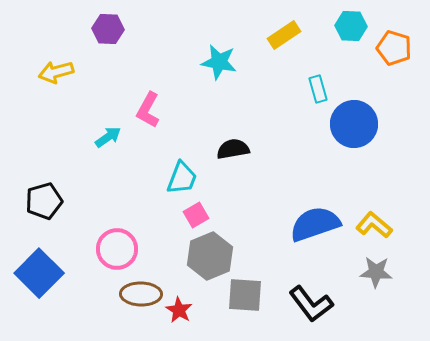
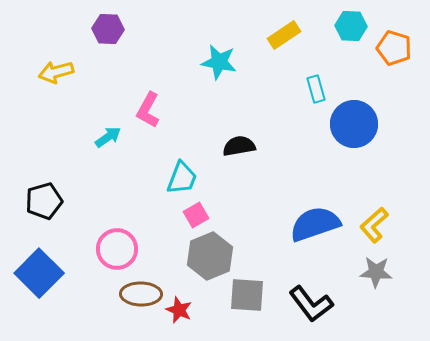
cyan rectangle: moved 2 px left
black semicircle: moved 6 px right, 3 px up
yellow L-shape: rotated 81 degrees counterclockwise
gray square: moved 2 px right
red star: rotated 8 degrees counterclockwise
